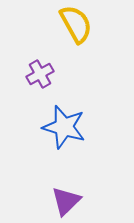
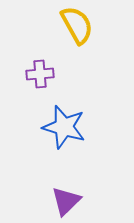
yellow semicircle: moved 1 px right, 1 px down
purple cross: rotated 24 degrees clockwise
